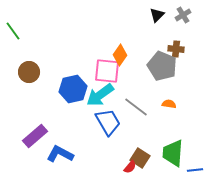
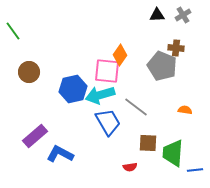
black triangle: rotated 42 degrees clockwise
brown cross: moved 1 px up
cyan arrow: rotated 20 degrees clockwise
orange semicircle: moved 16 px right, 6 px down
brown square: moved 8 px right, 15 px up; rotated 30 degrees counterclockwise
red semicircle: rotated 40 degrees clockwise
